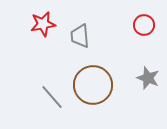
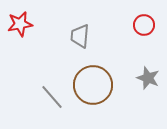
red star: moved 23 px left
gray trapezoid: rotated 10 degrees clockwise
